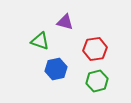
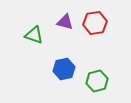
green triangle: moved 6 px left, 6 px up
red hexagon: moved 26 px up
blue hexagon: moved 8 px right
